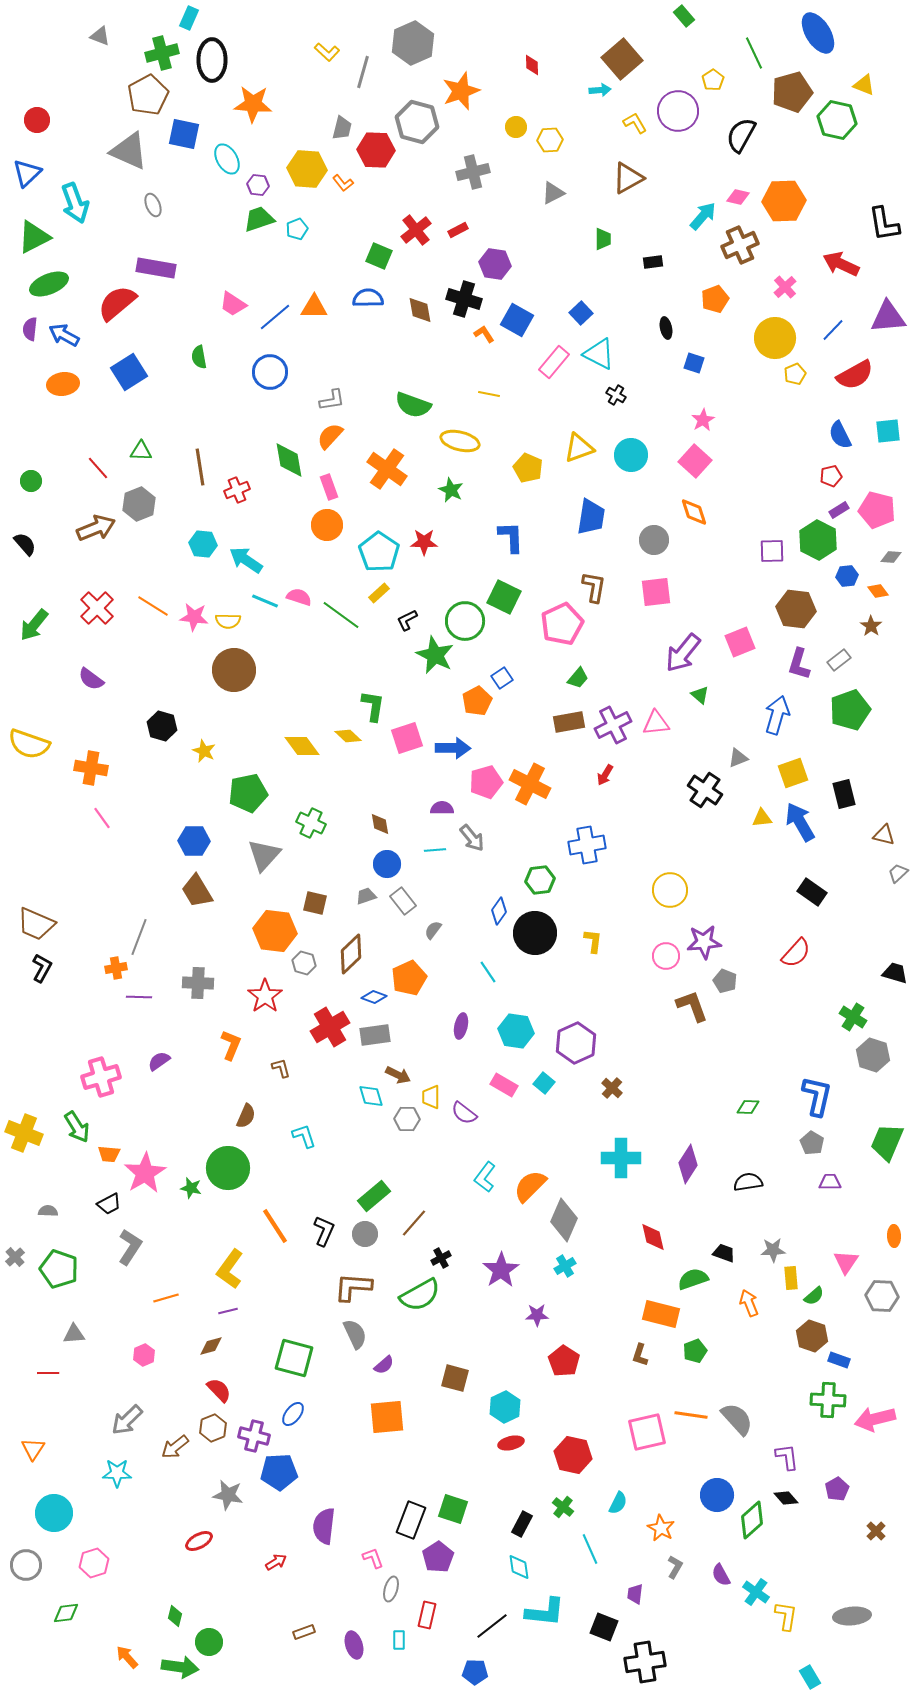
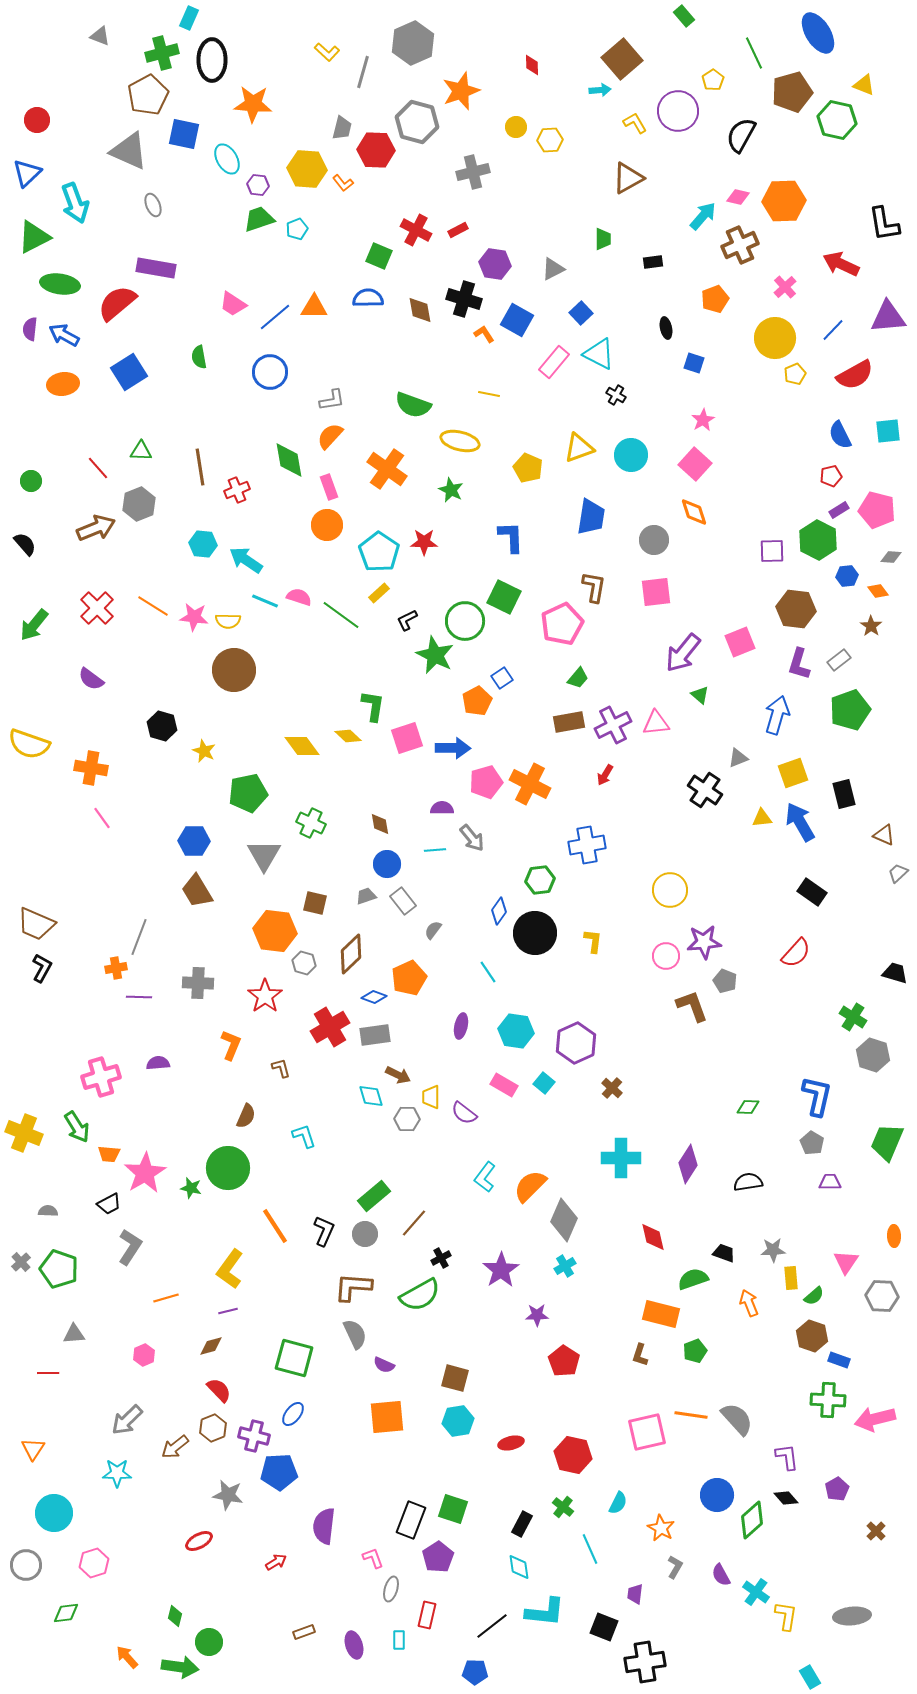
gray triangle at (553, 193): moved 76 px down
red cross at (416, 230): rotated 24 degrees counterclockwise
green ellipse at (49, 284): moved 11 px right; rotated 30 degrees clockwise
pink square at (695, 461): moved 3 px down
brown triangle at (884, 835): rotated 10 degrees clockwise
gray triangle at (264, 855): rotated 12 degrees counterclockwise
purple semicircle at (159, 1061): moved 1 px left, 2 px down; rotated 30 degrees clockwise
gray cross at (15, 1257): moved 6 px right, 5 px down
purple semicircle at (384, 1365): rotated 65 degrees clockwise
cyan hexagon at (505, 1407): moved 47 px left, 14 px down; rotated 16 degrees clockwise
